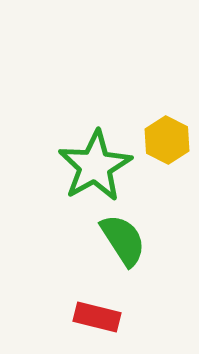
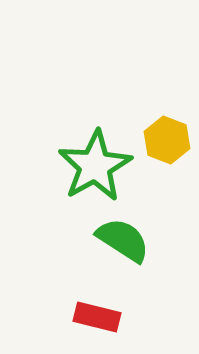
yellow hexagon: rotated 6 degrees counterclockwise
green semicircle: rotated 24 degrees counterclockwise
